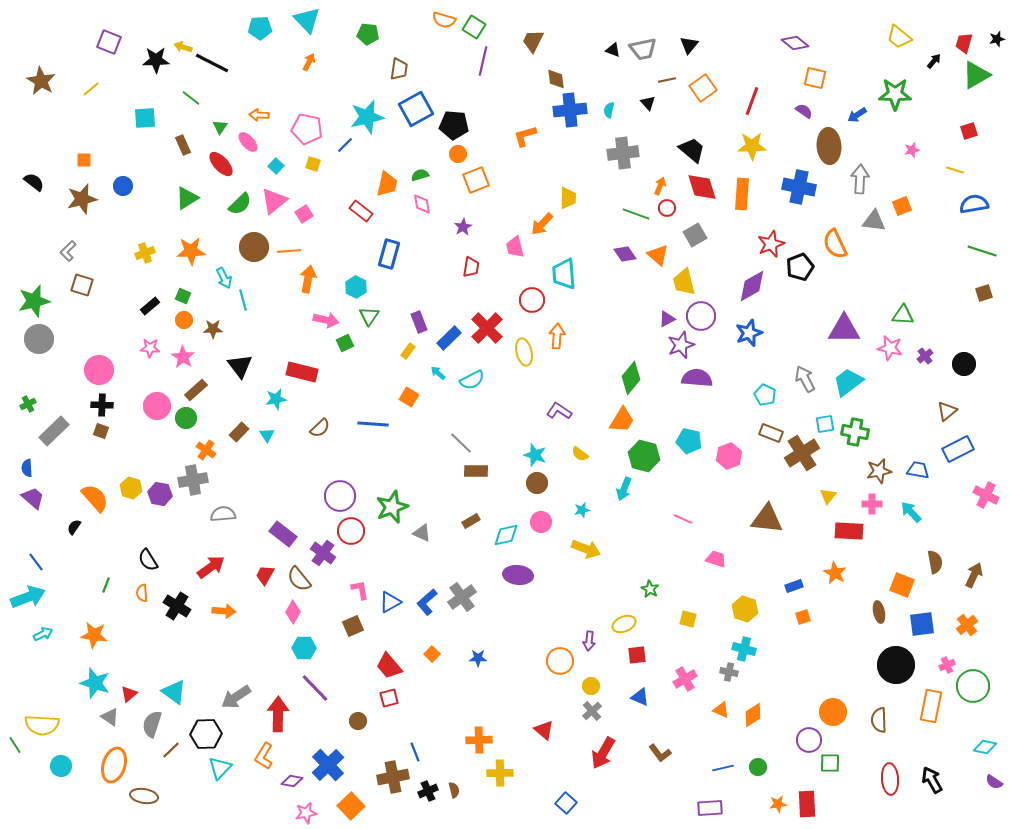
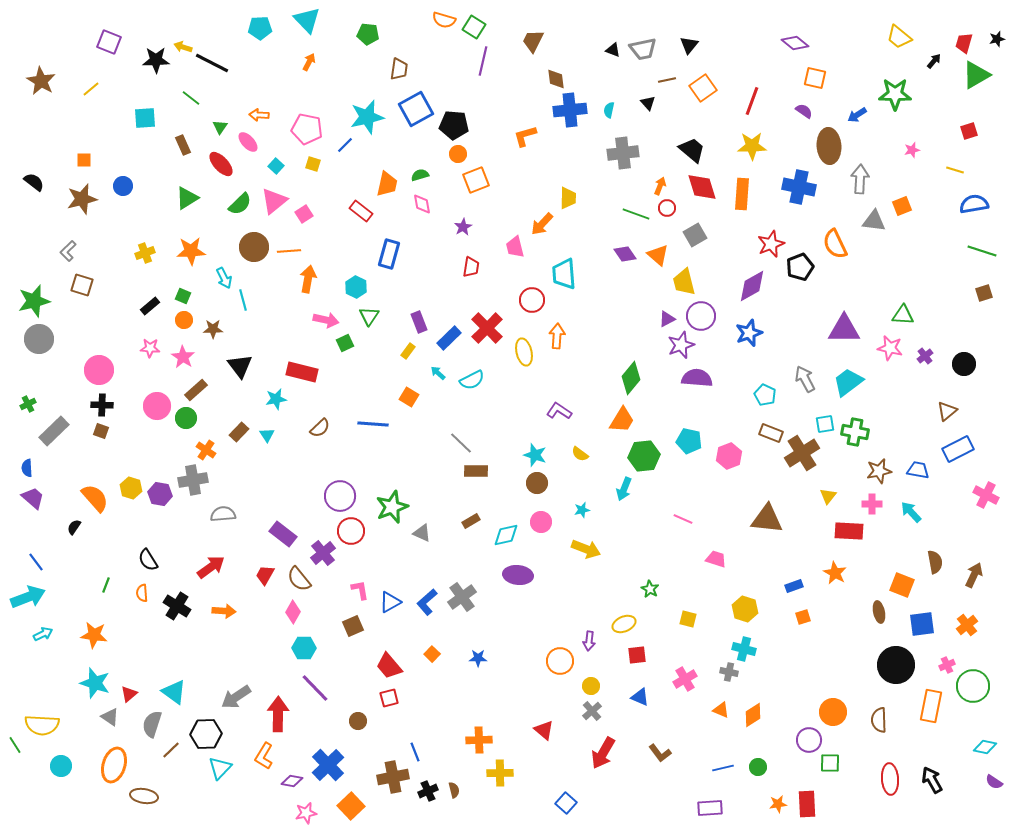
green hexagon at (644, 456): rotated 20 degrees counterclockwise
purple cross at (323, 553): rotated 15 degrees clockwise
